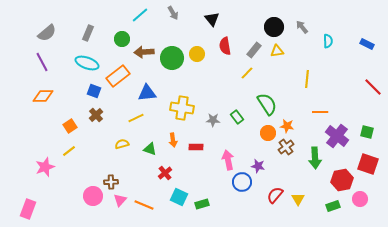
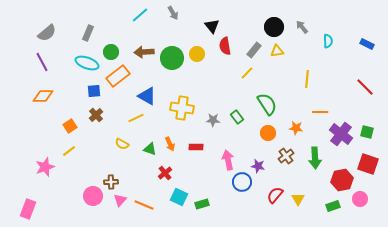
black triangle at (212, 19): moved 7 px down
green circle at (122, 39): moved 11 px left, 13 px down
red line at (373, 87): moved 8 px left
blue square at (94, 91): rotated 24 degrees counterclockwise
blue triangle at (147, 93): moved 3 px down; rotated 36 degrees clockwise
orange star at (287, 126): moved 9 px right, 2 px down
purple cross at (337, 136): moved 4 px right, 2 px up
orange arrow at (173, 140): moved 3 px left, 4 px down; rotated 16 degrees counterclockwise
yellow semicircle at (122, 144): rotated 136 degrees counterclockwise
brown cross at (286, 147): moved 9 px down
